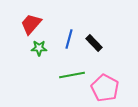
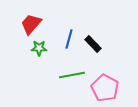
black rectangle: moved 1 px left, 1 px down
